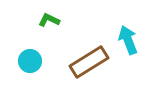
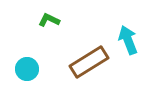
cyan circle: moved 3 px left, 8 px down
